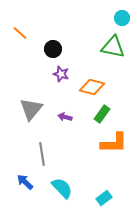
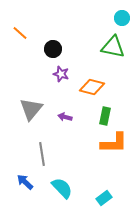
green rectangle: moved 3 px right, 2 px down; rotated 24 degrees counterclockwise
